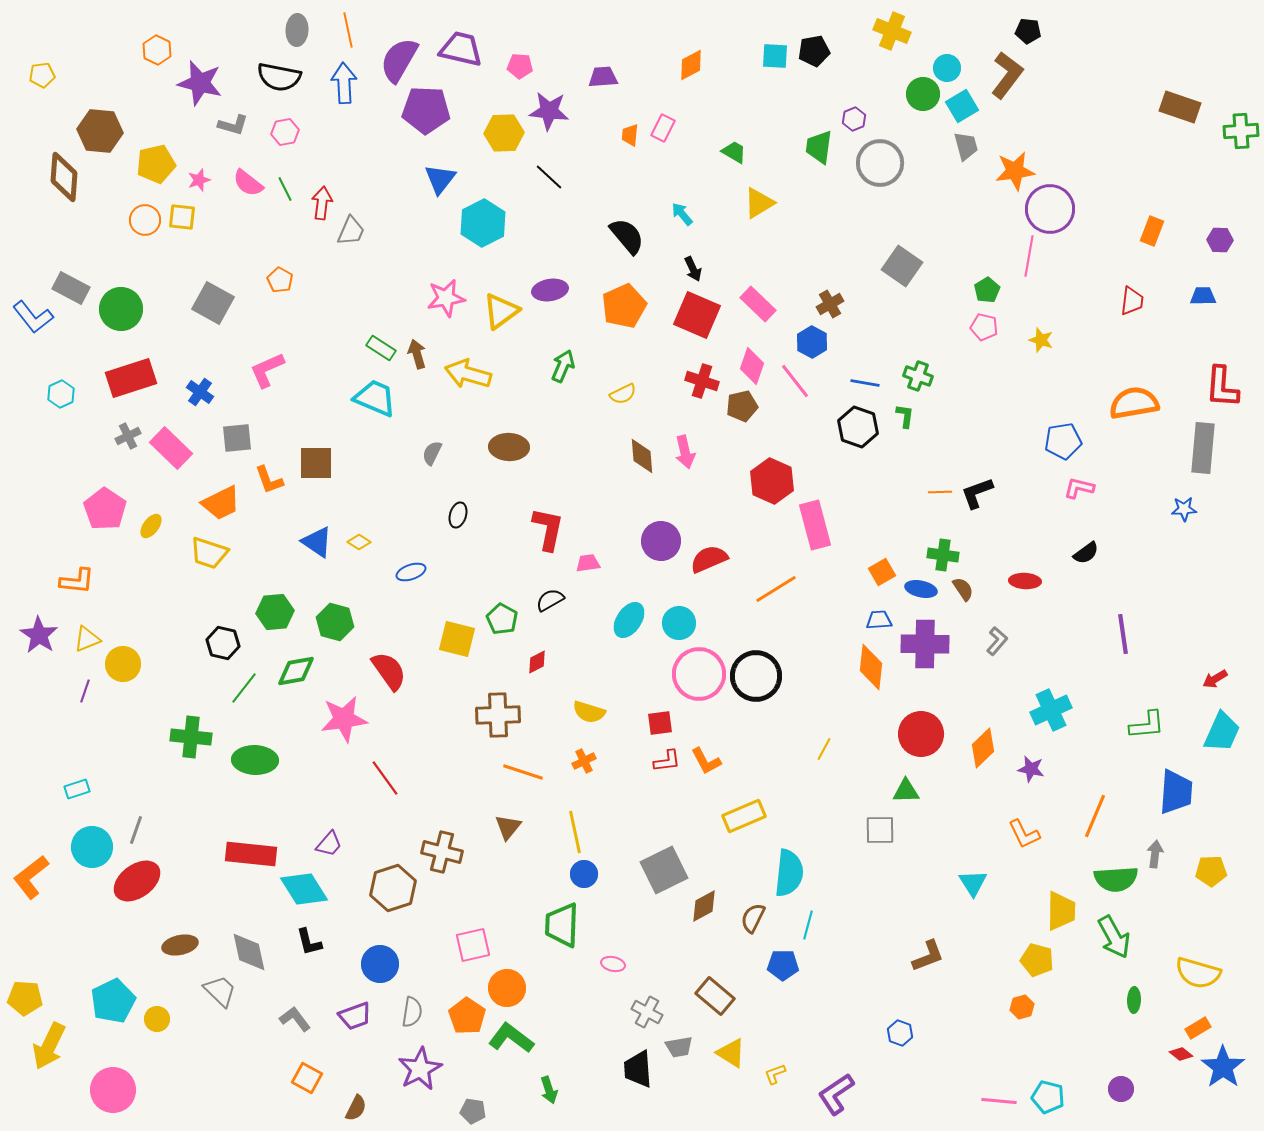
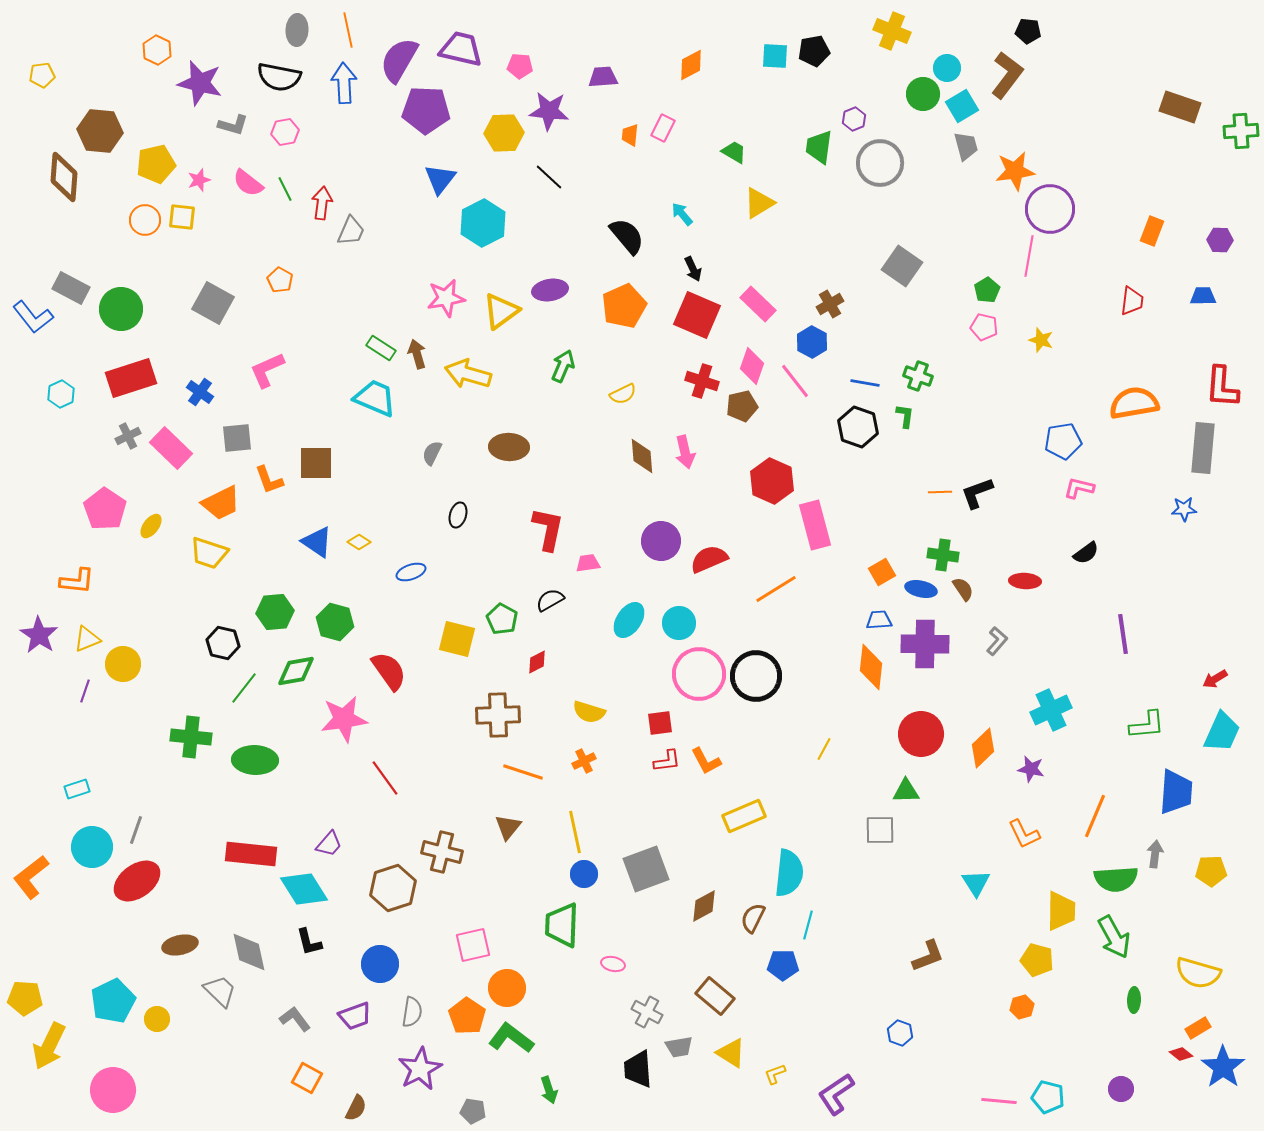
gray square at (664, 870): moved 18 px left, 1 px up; rotated 6 degrees clockwise
cyan triangle at (973, 883): moved 3 px right
